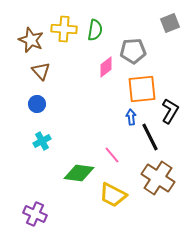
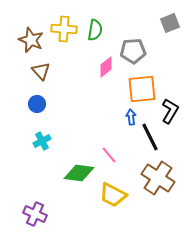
pink line: moved 3 px left
